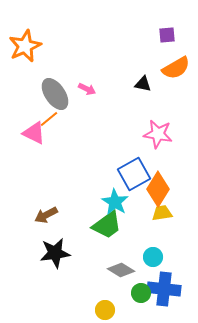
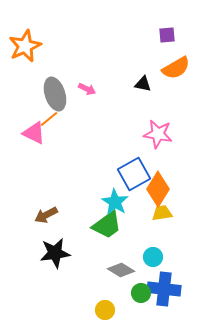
gray ellipse: rotated 16 degrees clockwise
